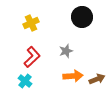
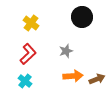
yellow cross: rotated 28 degrees counterclockwise
red L-shape: moved 4 px left, 3 px up
